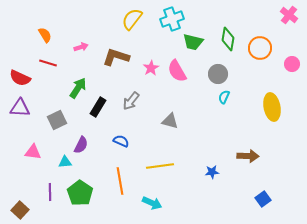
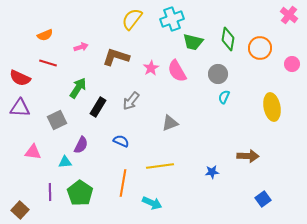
orange semicircle: rotated 98 degrees clockwise
gray triangle: moved 2 px down; rotated 36 degrees counterclockwise
orange line: moved 3 px right, 2 px down; rotated 20 degrees clockwise
